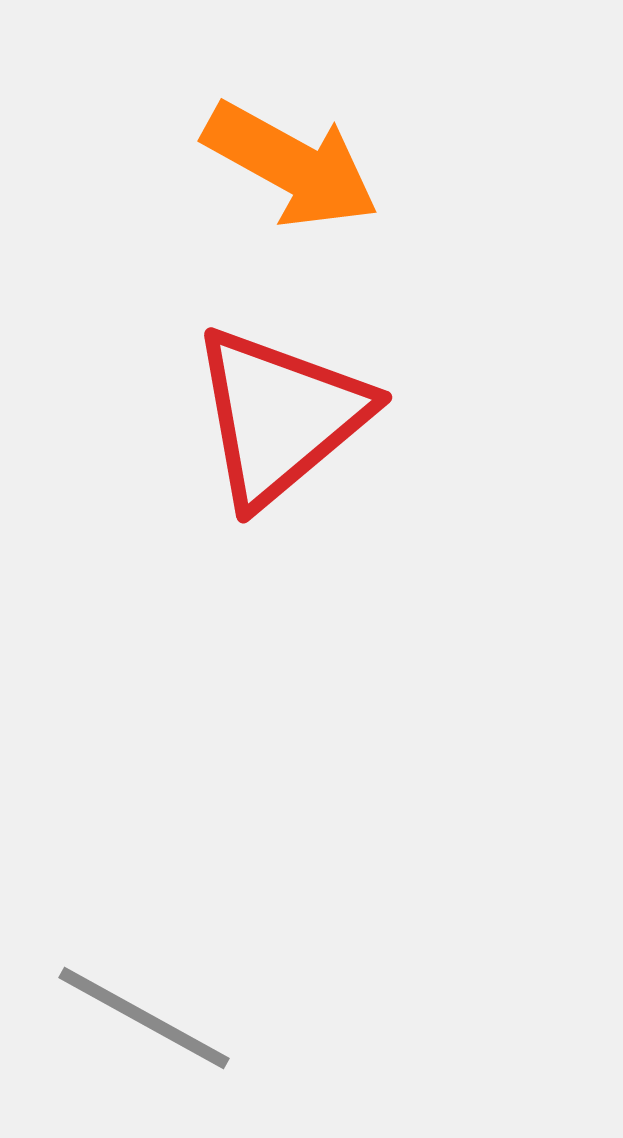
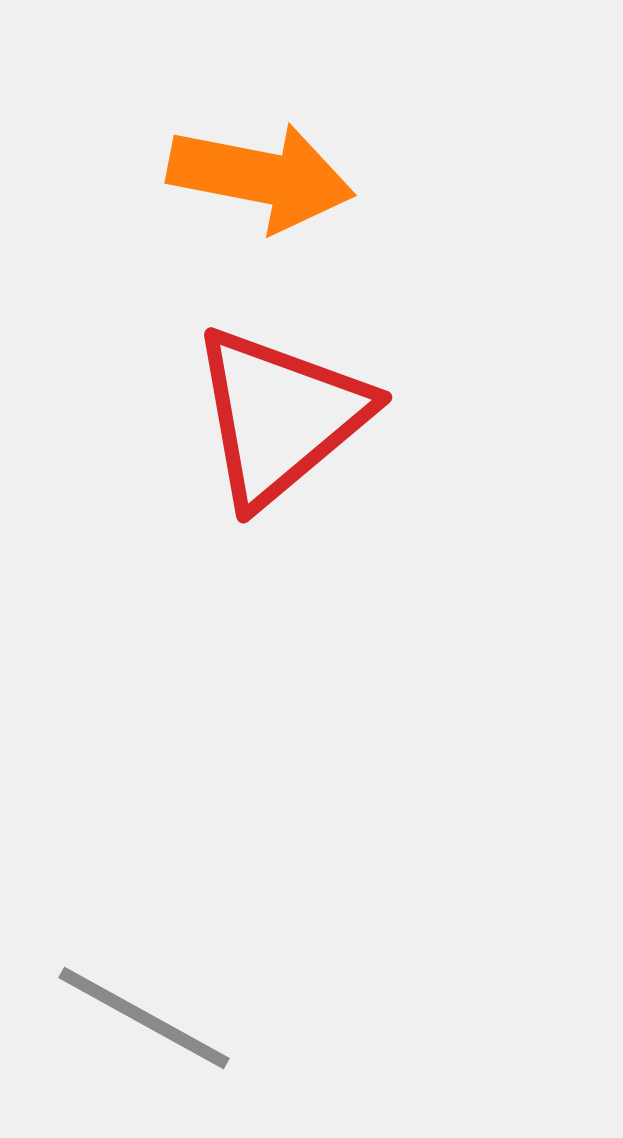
orange arrow: moved 30 px left, 12 px down; rotated 18 degrees counterclockwise
